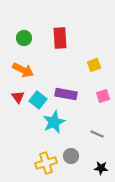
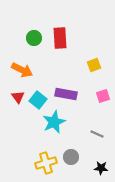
green circle: moved 10 px right
orange arrow: moved 1 px left
gray circle: moved 1 px down
